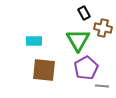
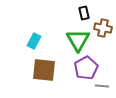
black rectangle: rotated 16 degrees clockwise
cyan rectangle: rotated 63 degrees counterclockwise
